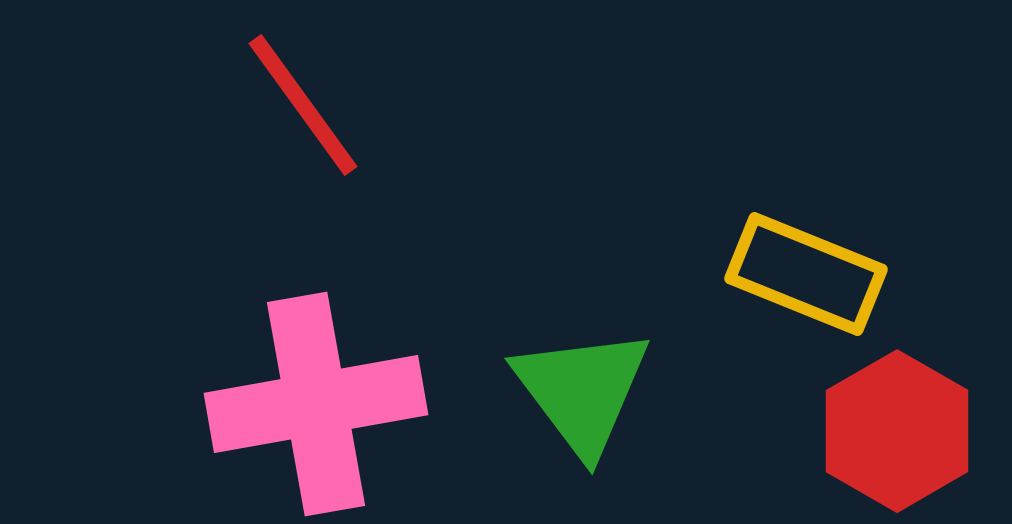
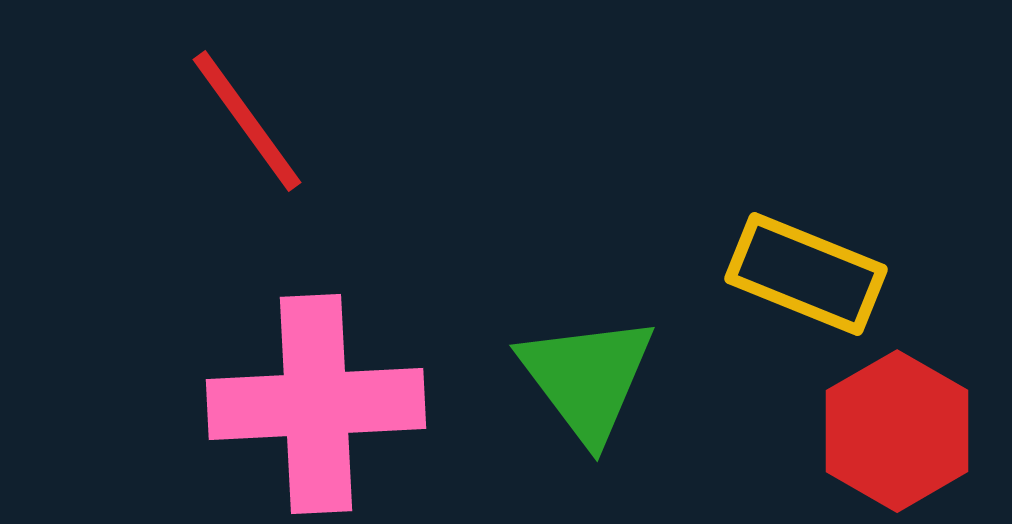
red line: moved 56 px left, 16 px down
green triangle: moved 5 px right, 13 px up
pink cross: rotated 7 degrees clockwise
